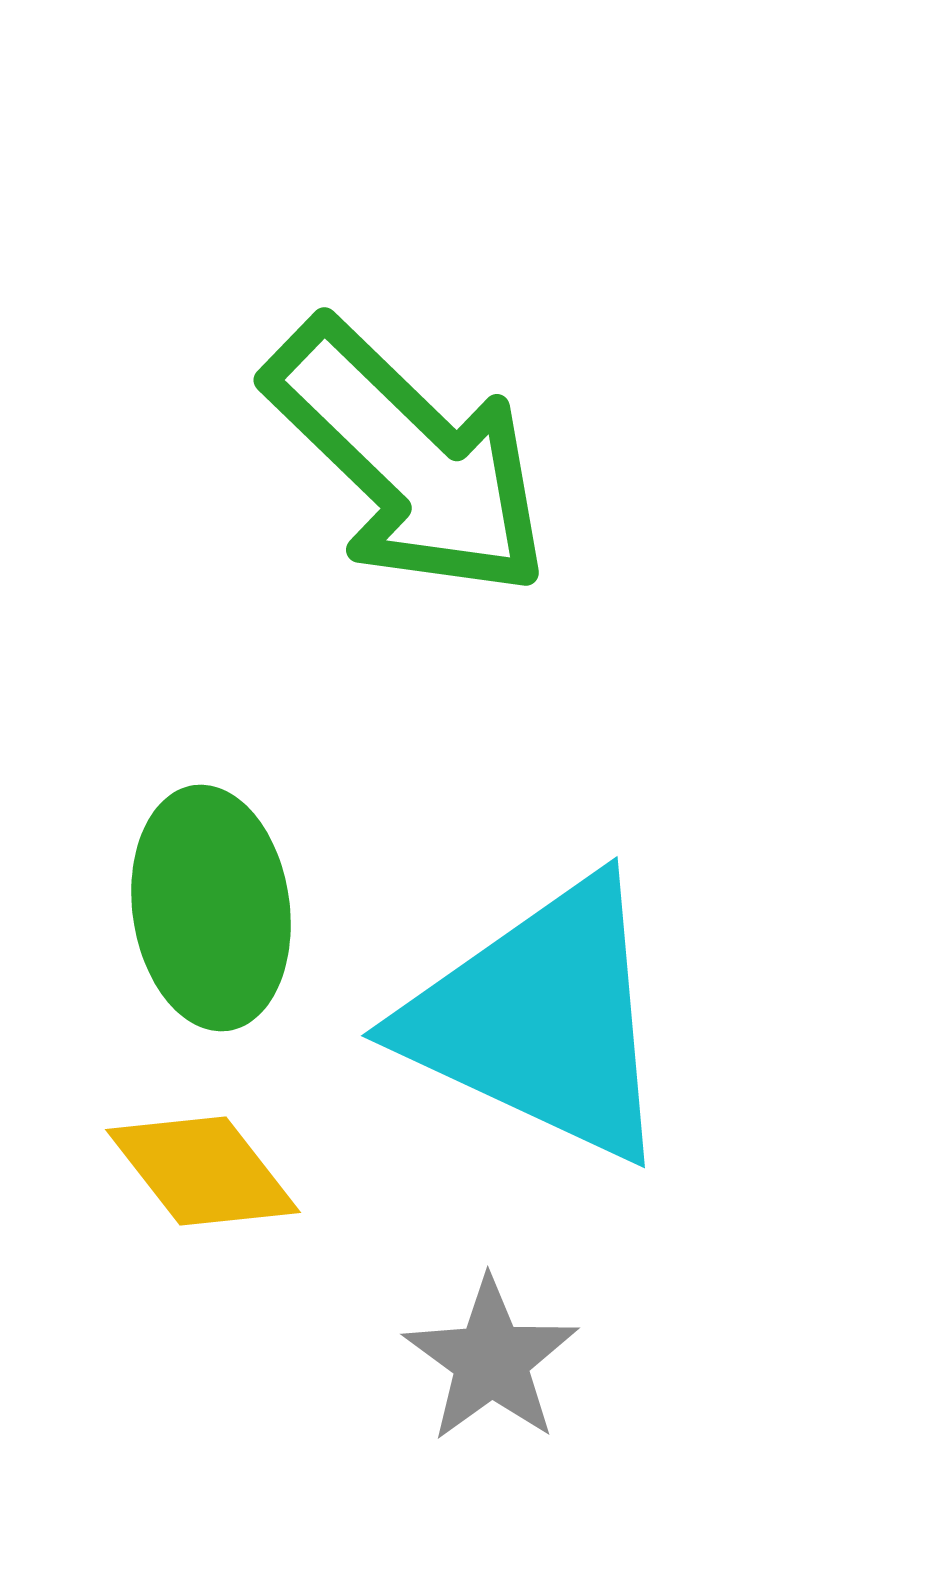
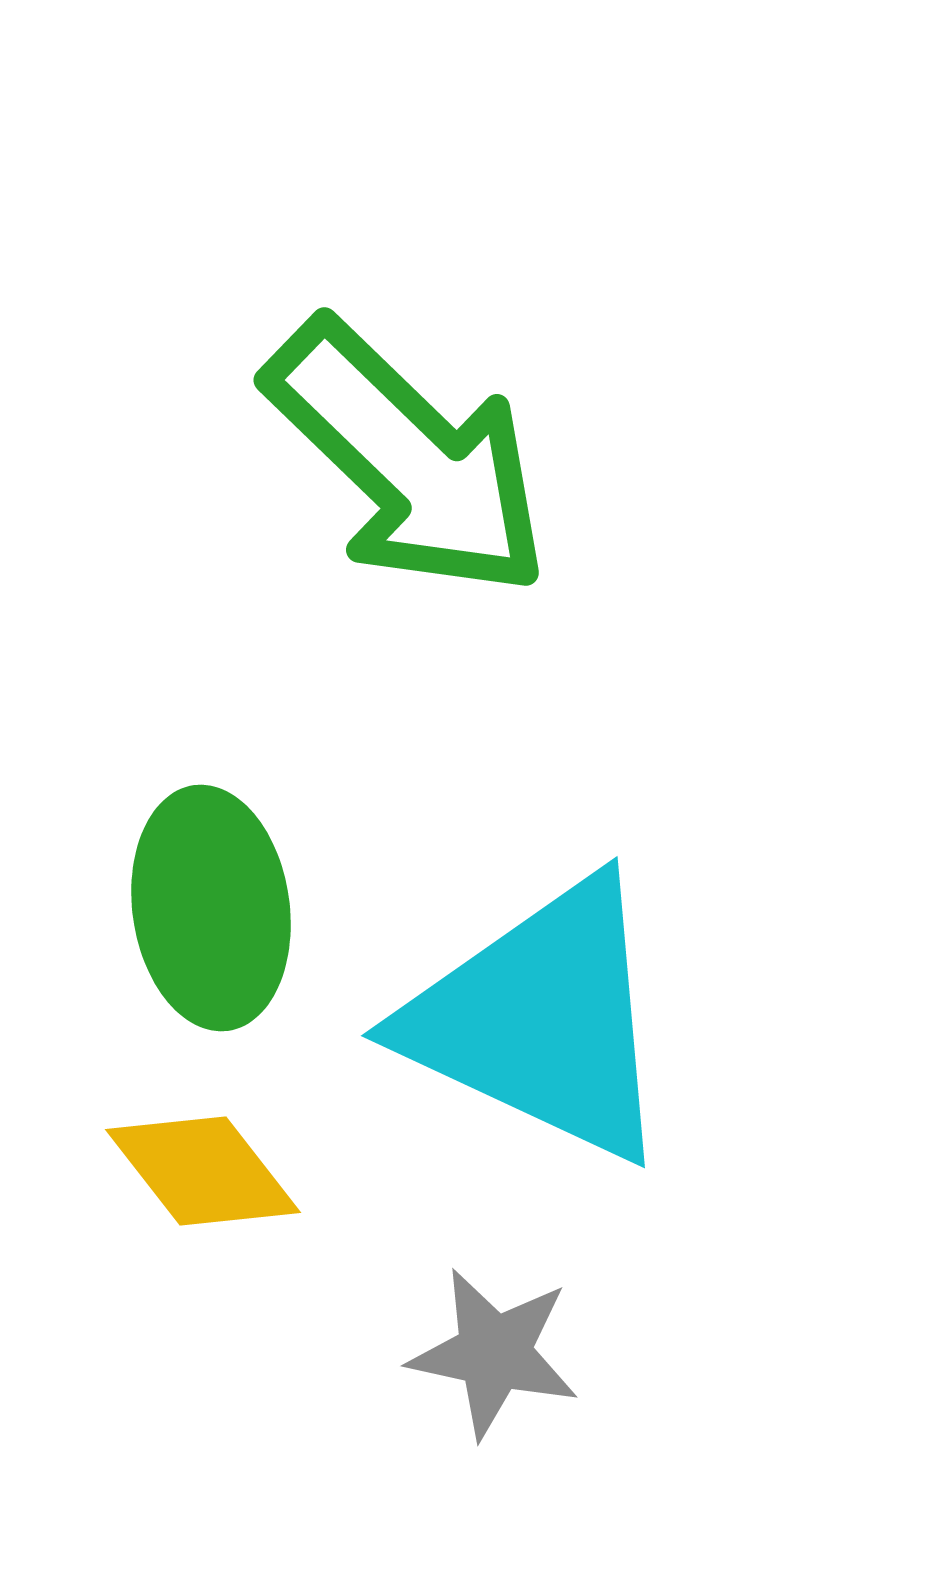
gray star: moved 3 px right, 7 px up; rotated 24 degrees counterclockwise
